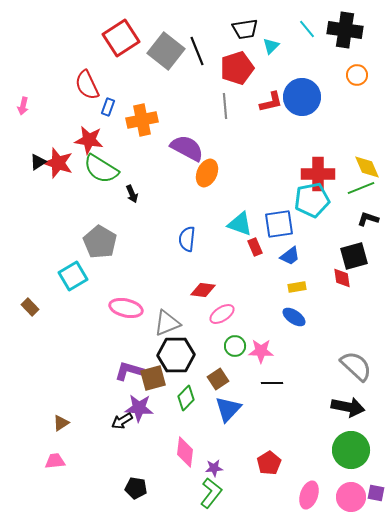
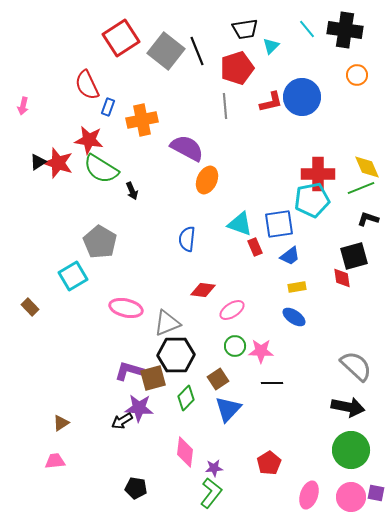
orange ellipse at (207, 173): moved 7 px down
black arrow at (132, 194): moved 3 px up
pink ellipse at (222, 314): moved 10 px right, 4 px up
